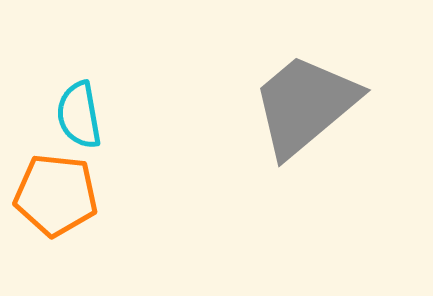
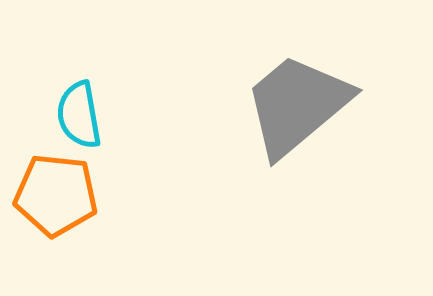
gray trapezoid: moved 8 px left
